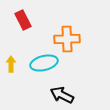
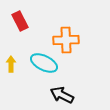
red rectangle: moved 3 px left, 1 px down
orange cross: moved 1 px left, 1 px down
cyan ellipse: rotated 40 degrees clockwise
